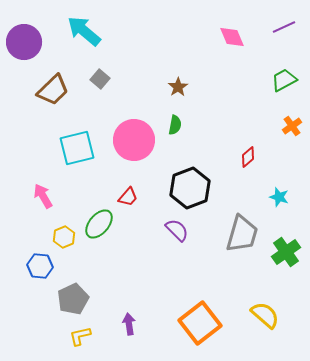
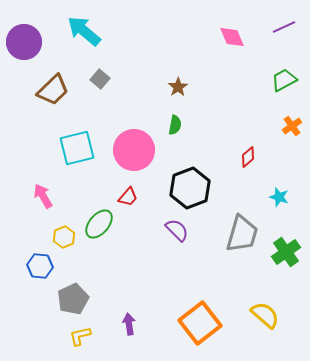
pink circle: moved 10 px down
